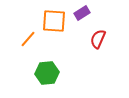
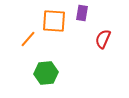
purple rectangle: rotated 49 degrees counterclockwise
red semicircle: moved 5 px right
green hexagon: moved 1 px left
